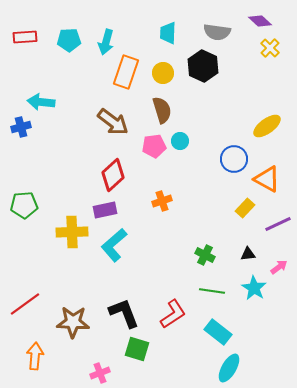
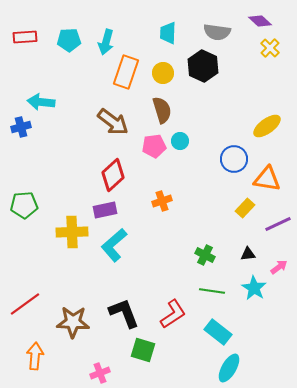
orange triangle at (267, 179): rotated 20 degrees counterclockwise
green square at (137, 349): moved 6 px right, 1 px down
